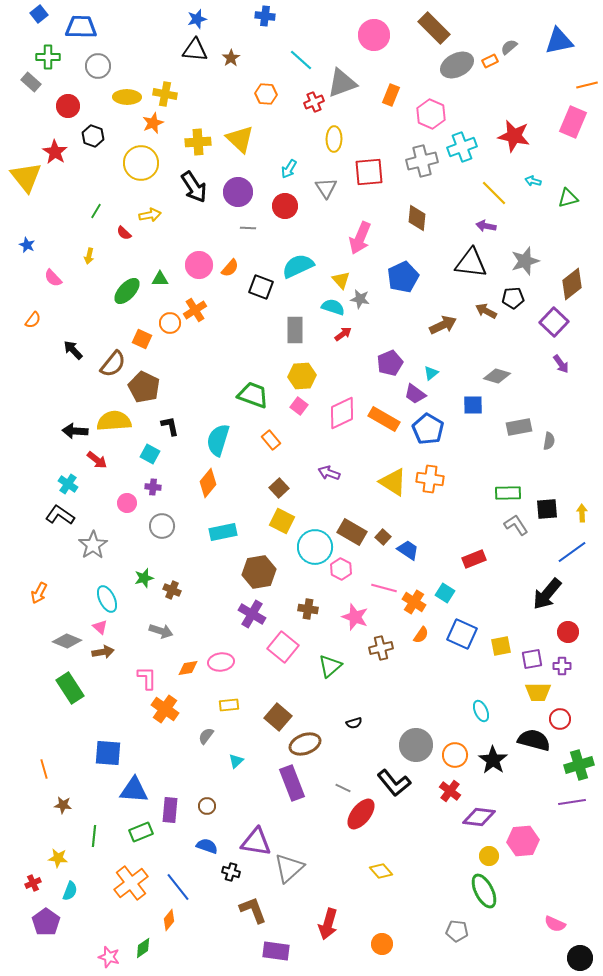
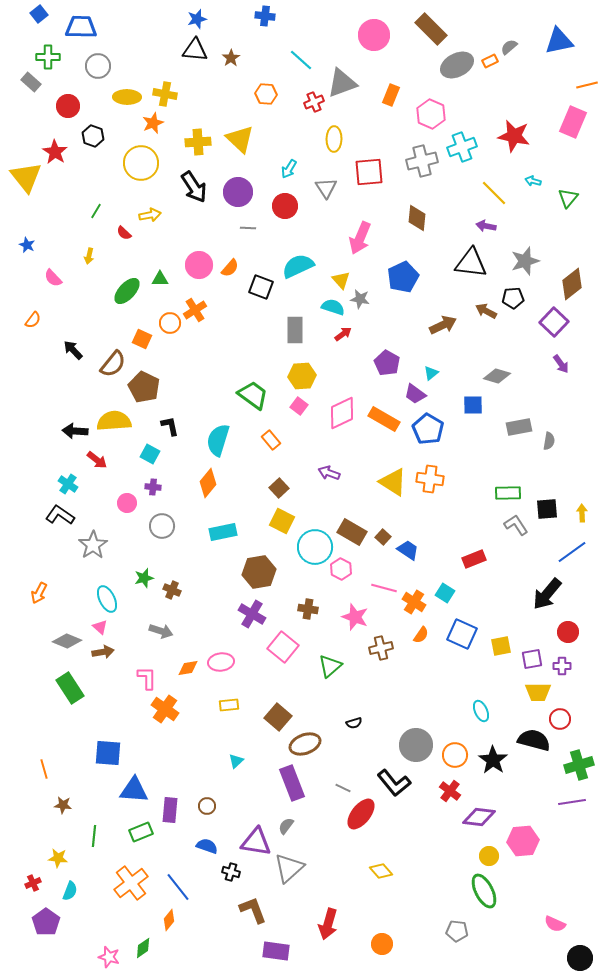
brown rectangle at (434, 28): moved 3 px left, 1 px down
green triangle at (568, 198): rotated 35 degrees counterclockwise
purple pentagon at (390, 363): moved 3 px left; rotated 20 degrees counterclockwise
green trapezoid at (253, 395): rotated 16 degrees clockwise
gray semicircle at (206, 736): moved 80 px right, 90 px down
